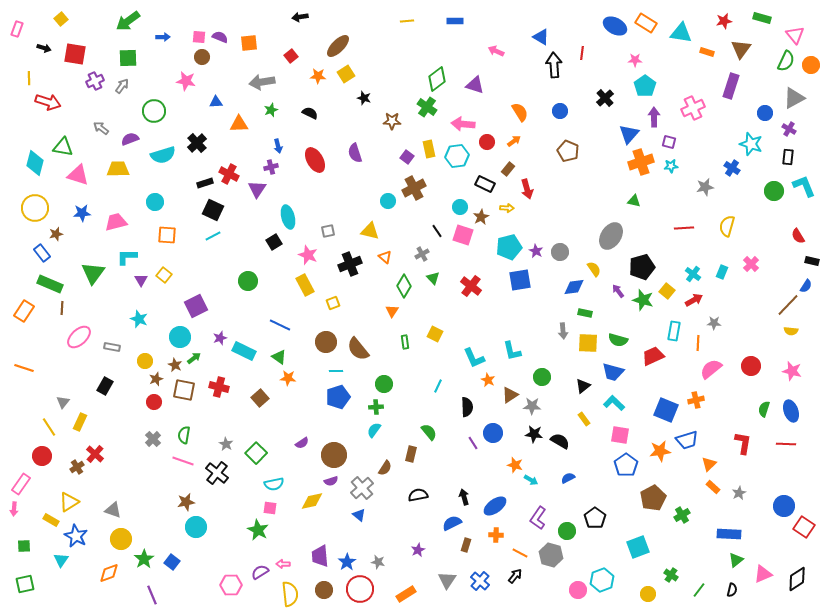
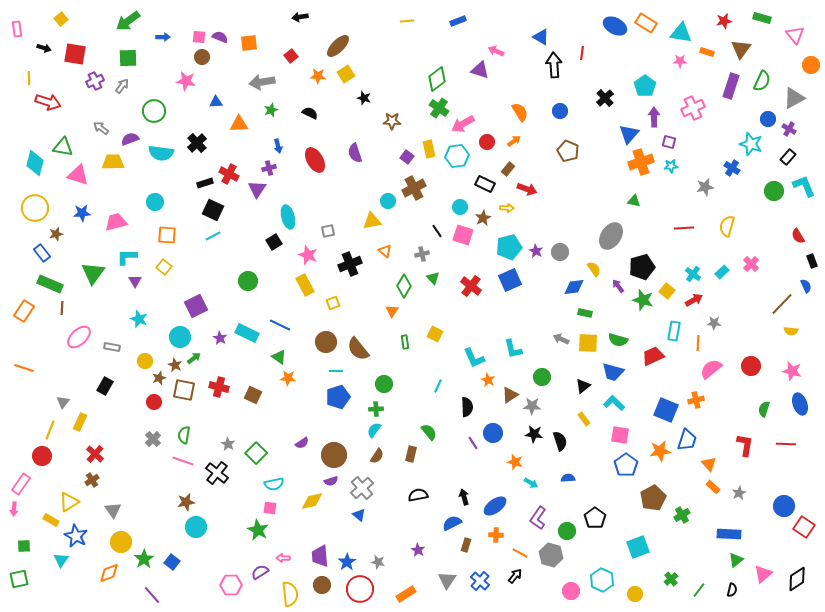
blue rectangle at (455, 21): moved 3 px right; rotated 21 degrees counterclockwise
pink rectangle at (17, 29): rotated 28 degrees counterclockwise
pink star at (635, 60): moved 45 px right, 1 px down
green semicircle at (786, 61): moved 24 px left, 20 px down
purple triangle at (475, 85): moved 5 px right, 15 px up
green cross at (427, 107): moved 12 px right, 1 px down
blue circle at (765, 113): moved 3 px right, 6 px down
pink arrow at (463, 124): rotated 35 degrees counterclockwise
cyan semicircle at (163, 155): moved 2 px left, 2 px up; rotated 25 degrees clockwise
black rectangle at (788, 157): rotated 35 degrees clockwise
purple cross at (271, 167): moved 2 px left, 1 px down
yellow trapezoid at (118, 169): moved 5 px left, 7 px up
red arrow at (527, 189): rotated 54 degrees counterclockwise
brown star at (481, 217): moved 2 px right, 1 px down
yellow triangle at (370, 231): moved 2 px right, 10 px up; rotated 24 degrees counterclockwise
gray cross at (422, 254): rotated 16 degrees clockwise
orange triangle at (385, 257): moved 6 px up
black rectangle at (812, 261): rotated 56 degrees clockwise
cyan rectangle at (722, 272): rotated 24 degrees clockwise
yellow square at (164, 275): moved 8 px up
purple triangle at (141, 280): moved 6 px left, 1 px down
blue square at (520, 280): moved 10 px left; rotated 15 degrees counterclockwise
blue semicircle at (806, 286): rotated 56 degrees counterclockwise
purple arrow at (618, 291): moved 5 px up
brown line at (788, 305): moved 6 px left, 1 px up
gray arrow at (563, 331): moved 2 px left, 8 px down; rotated 119 degrees clockwise
purple star at (220, 338): rotated 24 degrees counterclockwise
cyan rectangle at (244, 351): moved 3 px right, 18 px up
cyan L-shape at (512, 351): moved 1 px right, 2 px up
brown star at (156, 379): moved 3 px right, 1 px up
brown square at (260, 398): moved 7 px left, 3 px up; rotated 24 degrees counterclockwise
green cross at (376, 407): moved 2 px down
blue ellipse at (791, 411): moved 9 px right, 7 px up
yellow line at (49, 427): moved 1 px right, 3 px down; rotated 54 degrees clockwise
blue trapezoid at (687, 440): rotated 55 degrees counterclockwise
black semicircle at (560, 441): rotated 42 degrees clockwise
red L-shape at (743, 443): moved 2 px right, 2 px down
gray star at (226, 444): moved 2 px right
orange triangle at (709, 464): rotated 28 degrees counterclockwise
orange star at (515, 465): moved 3 px up
brown cross at (77, 467): moved 15 px right, 13 px down
brown semicircle at (385, 468): moved 8 px left, 12 px up
blue semicircle at (568, 478): rotated 24 degrees clockwise
cyan arrow at (531, 480): moved 3 px down
gray triangle at (113, 510): rotated 36 degrees clockwise
yellow circle at (121, 539): moved 3 px down
purple star at (418, 550): rotated 16 degrees counterclockwise
pink arrow at (283, 564): moved 6 px up
pink triangle at (763, 574): rotated 18 degrees counterclockwise
green cross at (671, 575): moved 4 px down; rotated 16 degrees clockwise
cyan hexagon at (602, 580): rotated 15 degrees counterclockwise
green square at (25, 584): moved 6 px left, 5 px up
brown circle at (324, 590): moved 2 px left, 5 px up
pink circle at (578, 590): moved 7 px left, 1 px down
yellow circle at (648, 594): moved 13 px left
purple line at (152, 595): rotated 18 degrees counterclockwise
